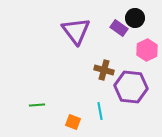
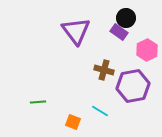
black circle: moved 9 px left
purple rectangle: moved 4 px down
purple hexagon: moved 2 px right, 1 px up; rotated 16 degrees counterclockwise
green line: moved 1 px right, 3 px up
cyan line: rotated 48 degrees counterclockwise
